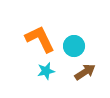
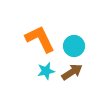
brown arrow: moved 13 px left
